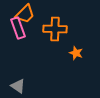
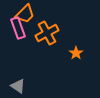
orange cross: moved 8 px left, 4 px down; rotated 30 degrees counterclockwise
orange star: rotated 16 degrees clockwise
